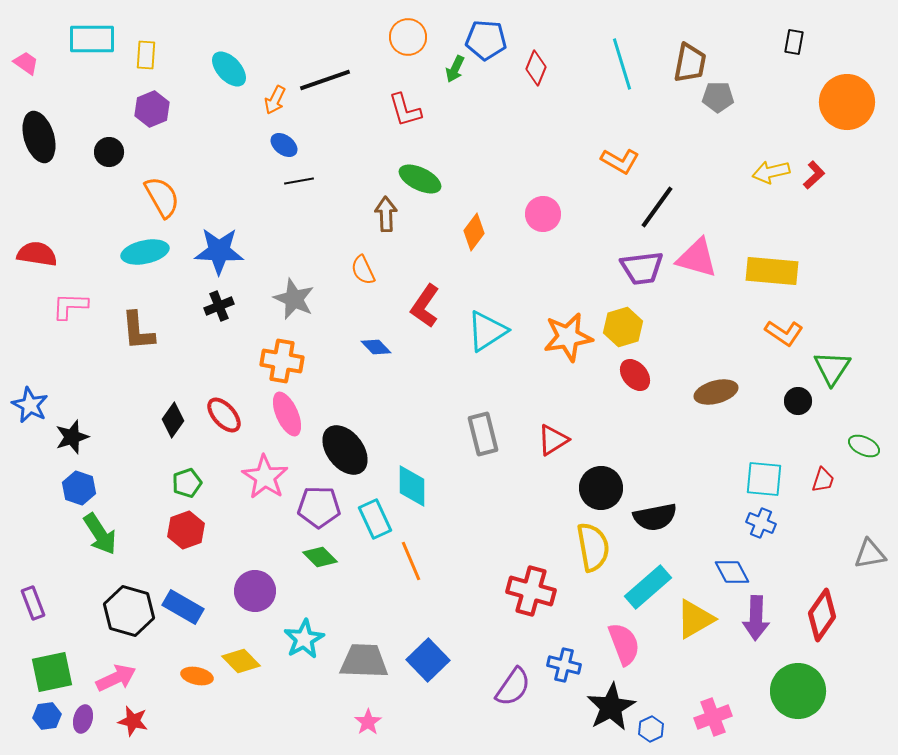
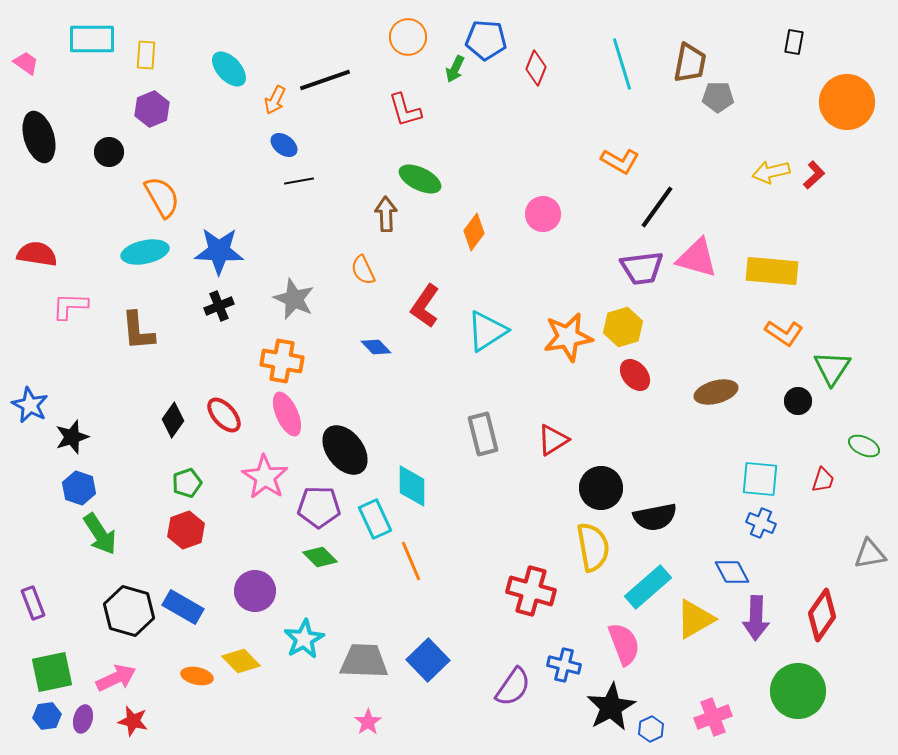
cyan square at (764, 479): moved 4 px left
